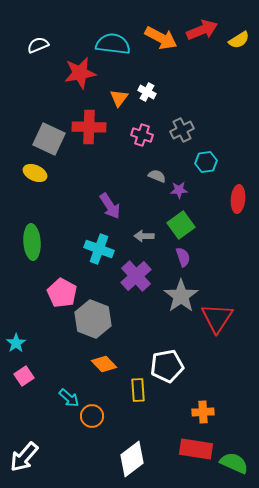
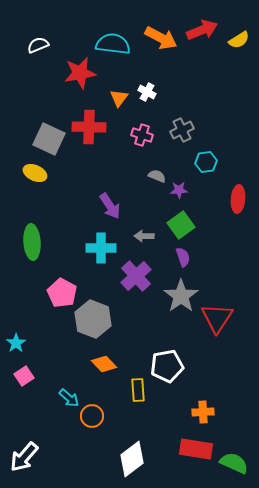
cyan cross: moved 2 px right, 1 px up; rotated 20 degrees counterclockwise
